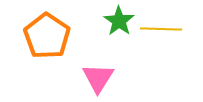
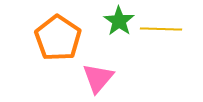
orange pentagon: moved 11 px right, 2 px down
pink triangle: rotated 8 degrees clockwise
